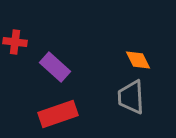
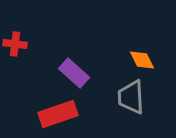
red cross: moved 2 px down
orange diamond: moved 4 px right
purple rectangle: moved 19 px right, 6 px down
